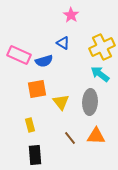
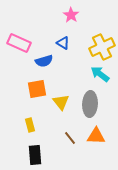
pink rectangle: moved 12 px up
gray ellipse: moved 2 px down
